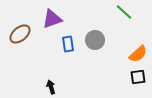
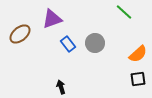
gray circle: moved 3 px down
blue rectangle: rotated 28 degrees counterclockwise
black square: moved 2 px down
black arrow: moved 10 px right
